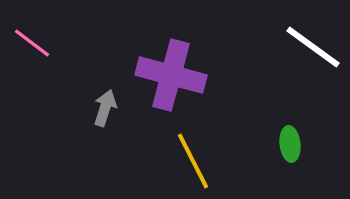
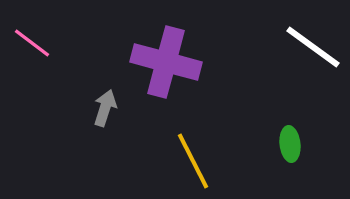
purple cross: moved 5 px left, 13 px up
